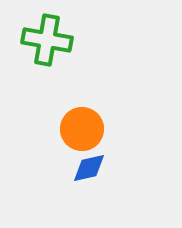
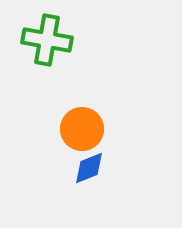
blue diamond: rotated 9 degrees counterclockwise
